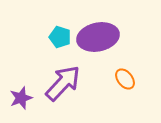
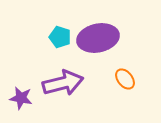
purple ellipse: moved 1 px down
purple arrow: rotated 33 degrees clockwise
purple star: rotated 30 degrees clockwise
